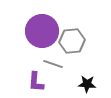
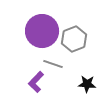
gray hexagon: moved 2 px right, 2 px up; rotated 15 degrees counterclockwise
purple L-shape: rotated 40 degrees clockwise
